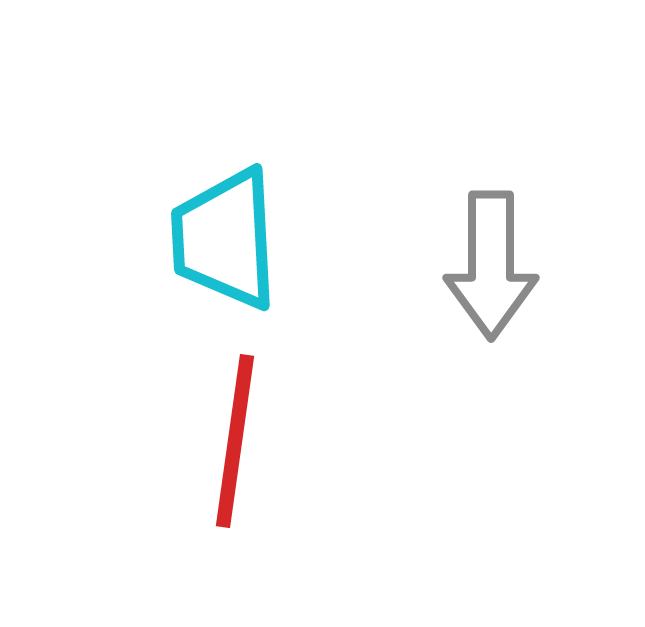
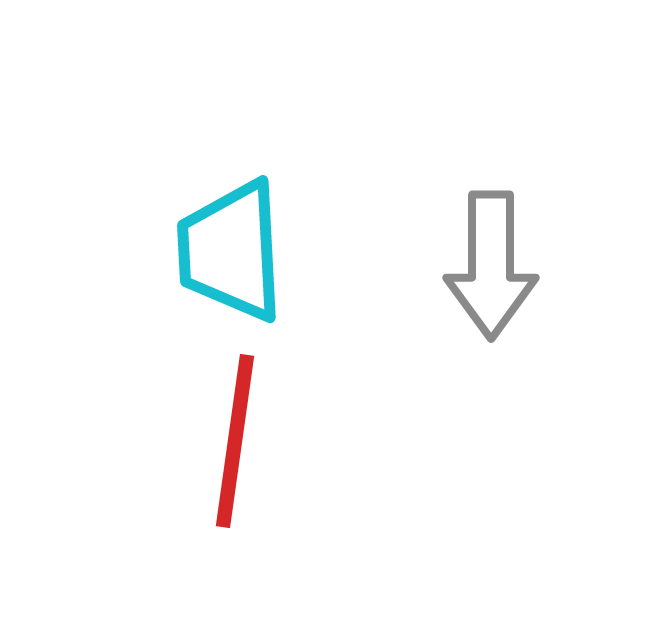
cyan trapezoid: moved 6 px right, 12 px down
